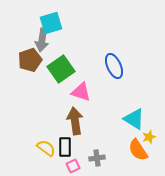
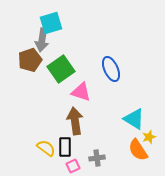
blue ellipse: moved 3 px left, 3 px down
